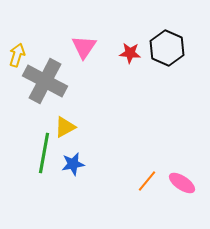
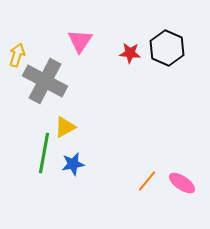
pink triangle: moved 4 px left, 6 px up
